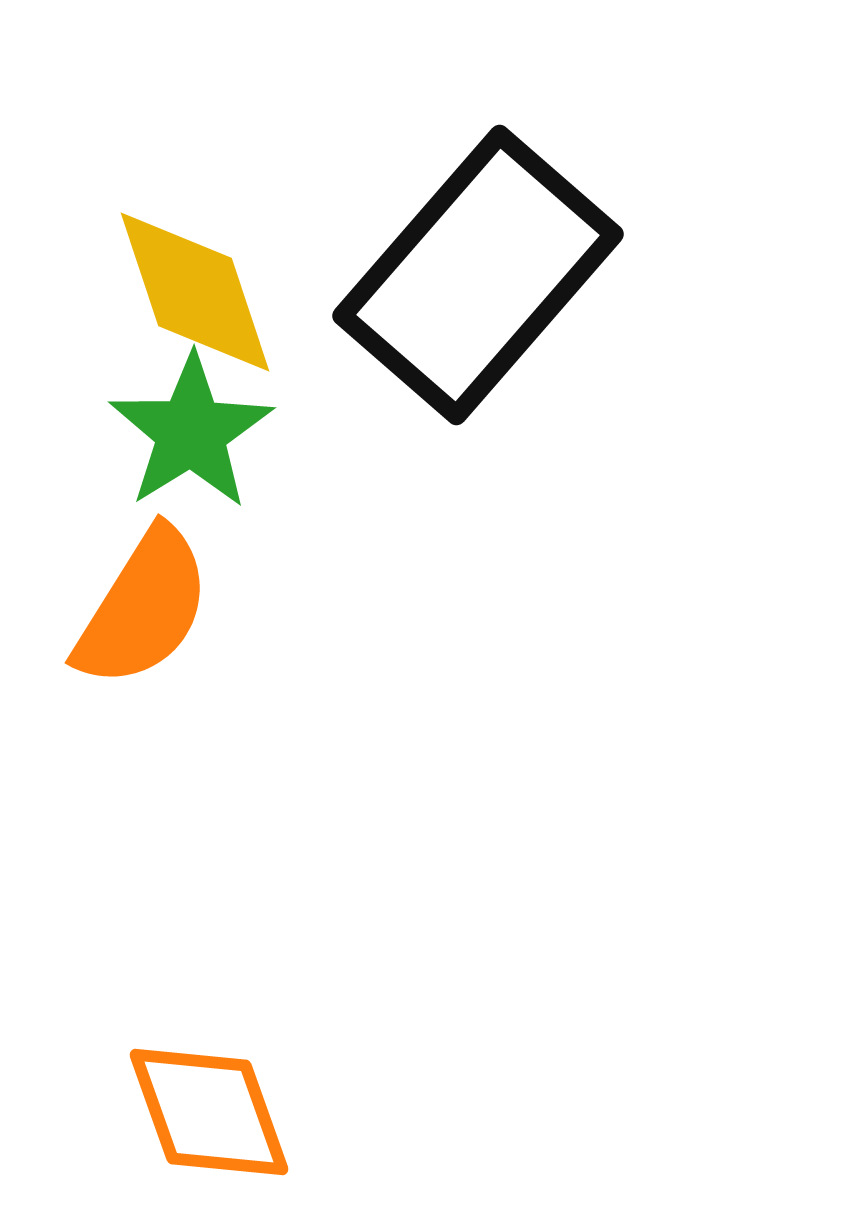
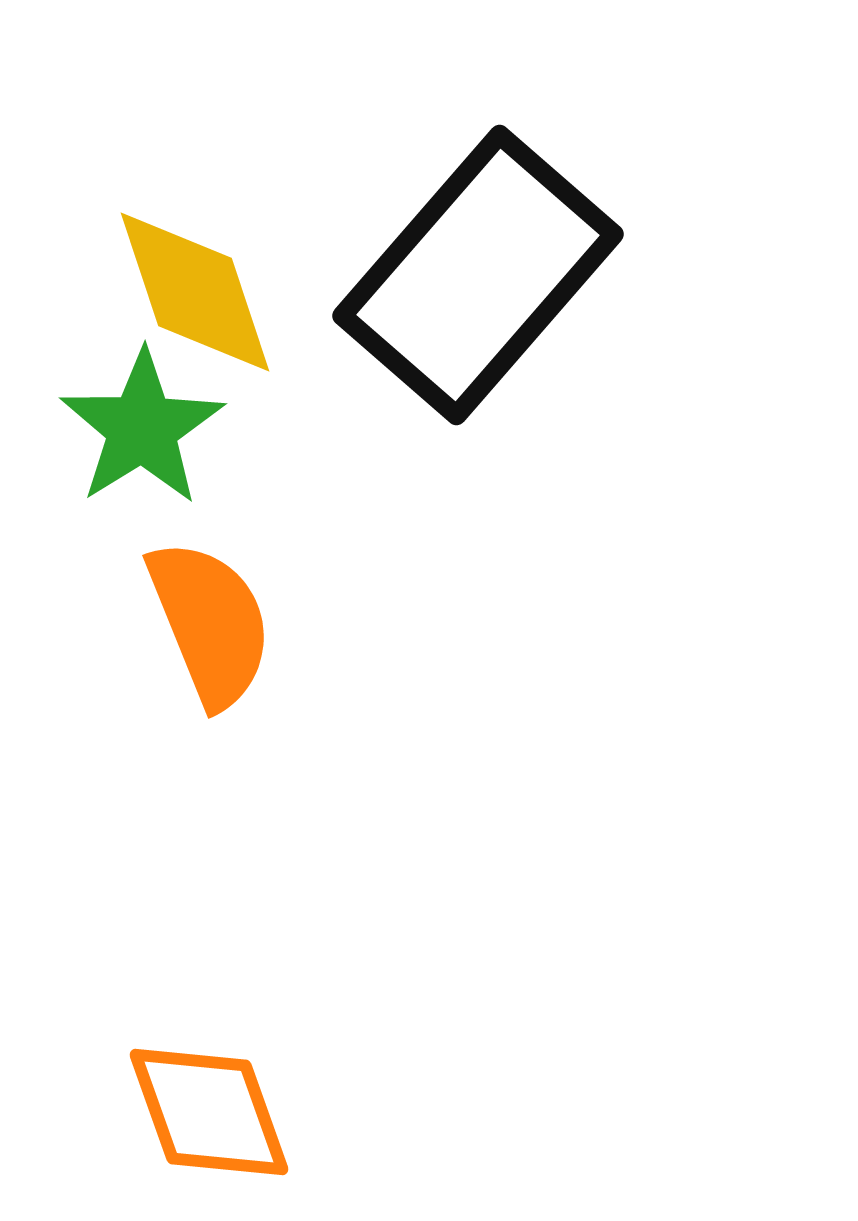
green star: moved 49 px left, 4 px up
orange semicircle: moved 67 px right, 15 px down; rotated 54 degrees counterclockwise
